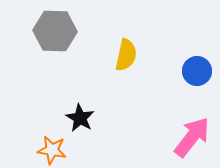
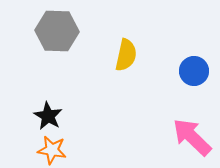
gray hexagon: moved 2 px right
blue circle: moved 3 px left
black star: moved 32 px left, 2 px up
pink arrow: rotated 84 degrees counterclockwise
